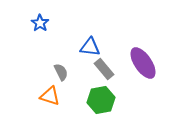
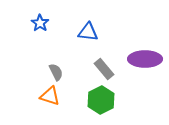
blue triangle: moved 2 px left, 15 px up
purple ellipse: moved 2 px right, 4 px up; rotated 56 degrees counterclockwise
gray semicircle: moved 5 px left
green hexagon: rotated 16 degrees counterclockwise
